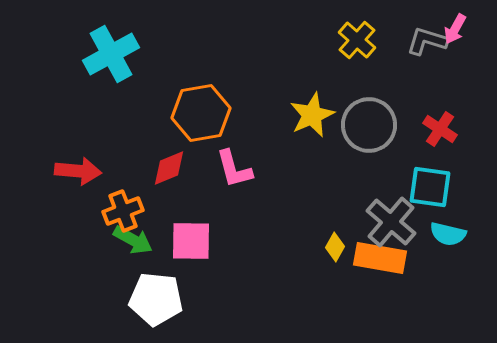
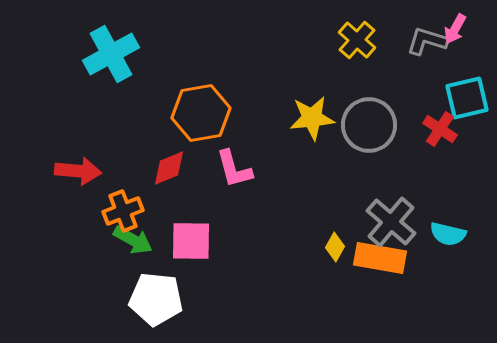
yellow star: moved 3 px down; rotated 18 degrees clockwise
cyan square: moved 37 px right, 89 px up; rotated 21 degrees counterclockwise
